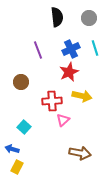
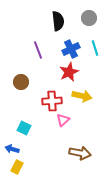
black semicircle: moved 1 px right, 4 px down
cyan square: moved 1 px down; rotated 16 degrees counterclockwise
